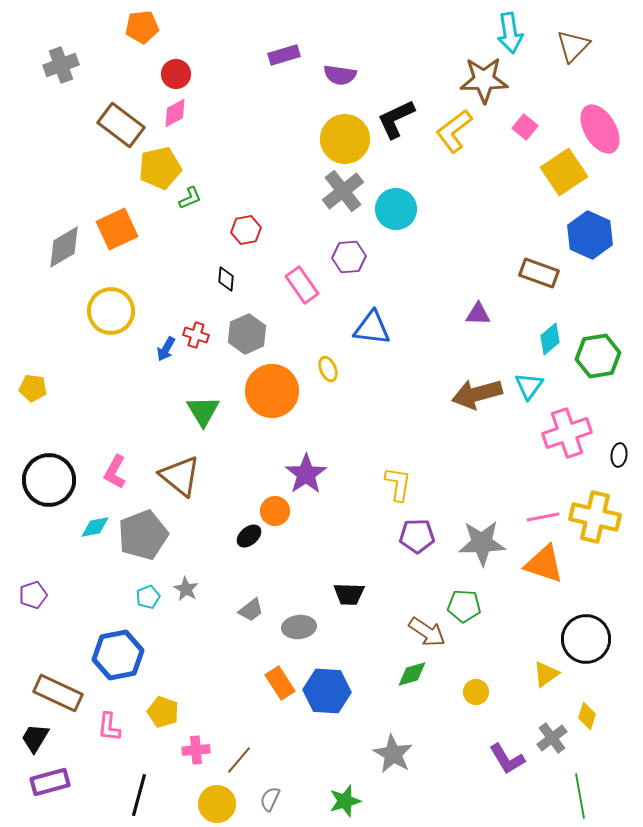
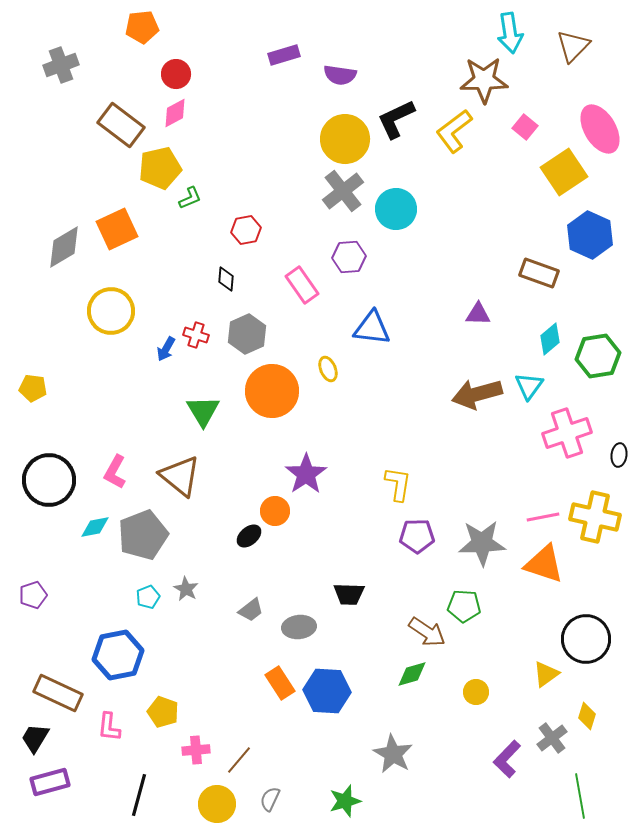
purple L-shape at (507, 759): rotated 75 degrees clockwise
